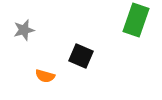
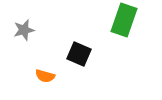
green rectangle: moved 12 px left
black square: moved 2 px left, 2 px up
